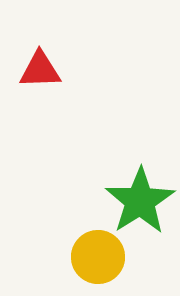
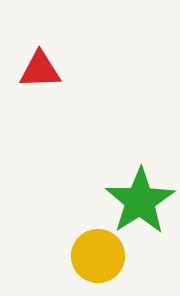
yellow circle: moved 1 px up
